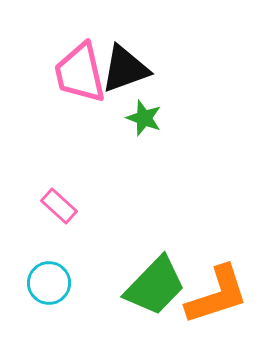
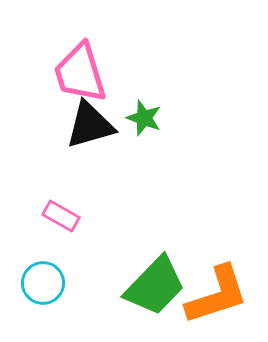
black triangle: moved 35 px left, 56 px down; rotated 4 degrees clockwise
pink trapezoid: rotated 4 degrees counterclockwise
pink rectangle: moved 2 px right, 10 px down; rotated 12 degrees counterclockwise
cyan circle: moved 6 px left
